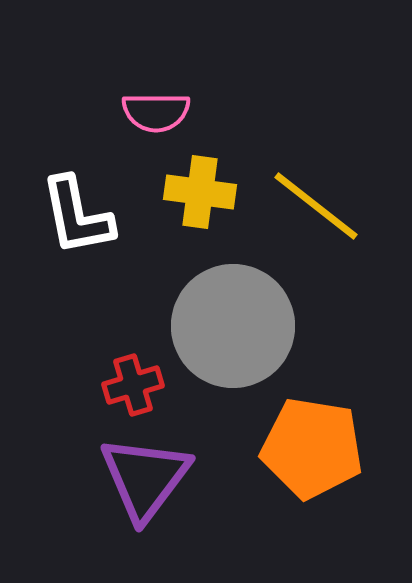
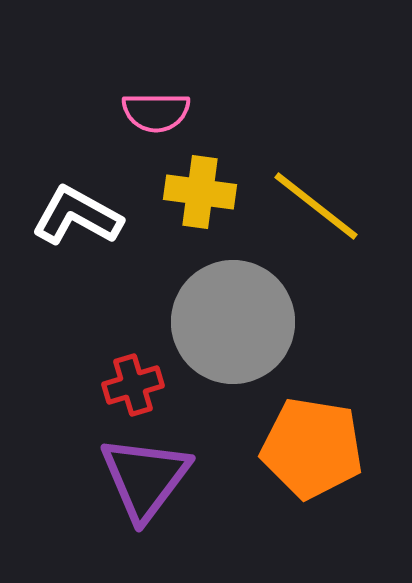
white L-shape: rotated 130 degrees clockwise
gray circle: moved 4 px up
